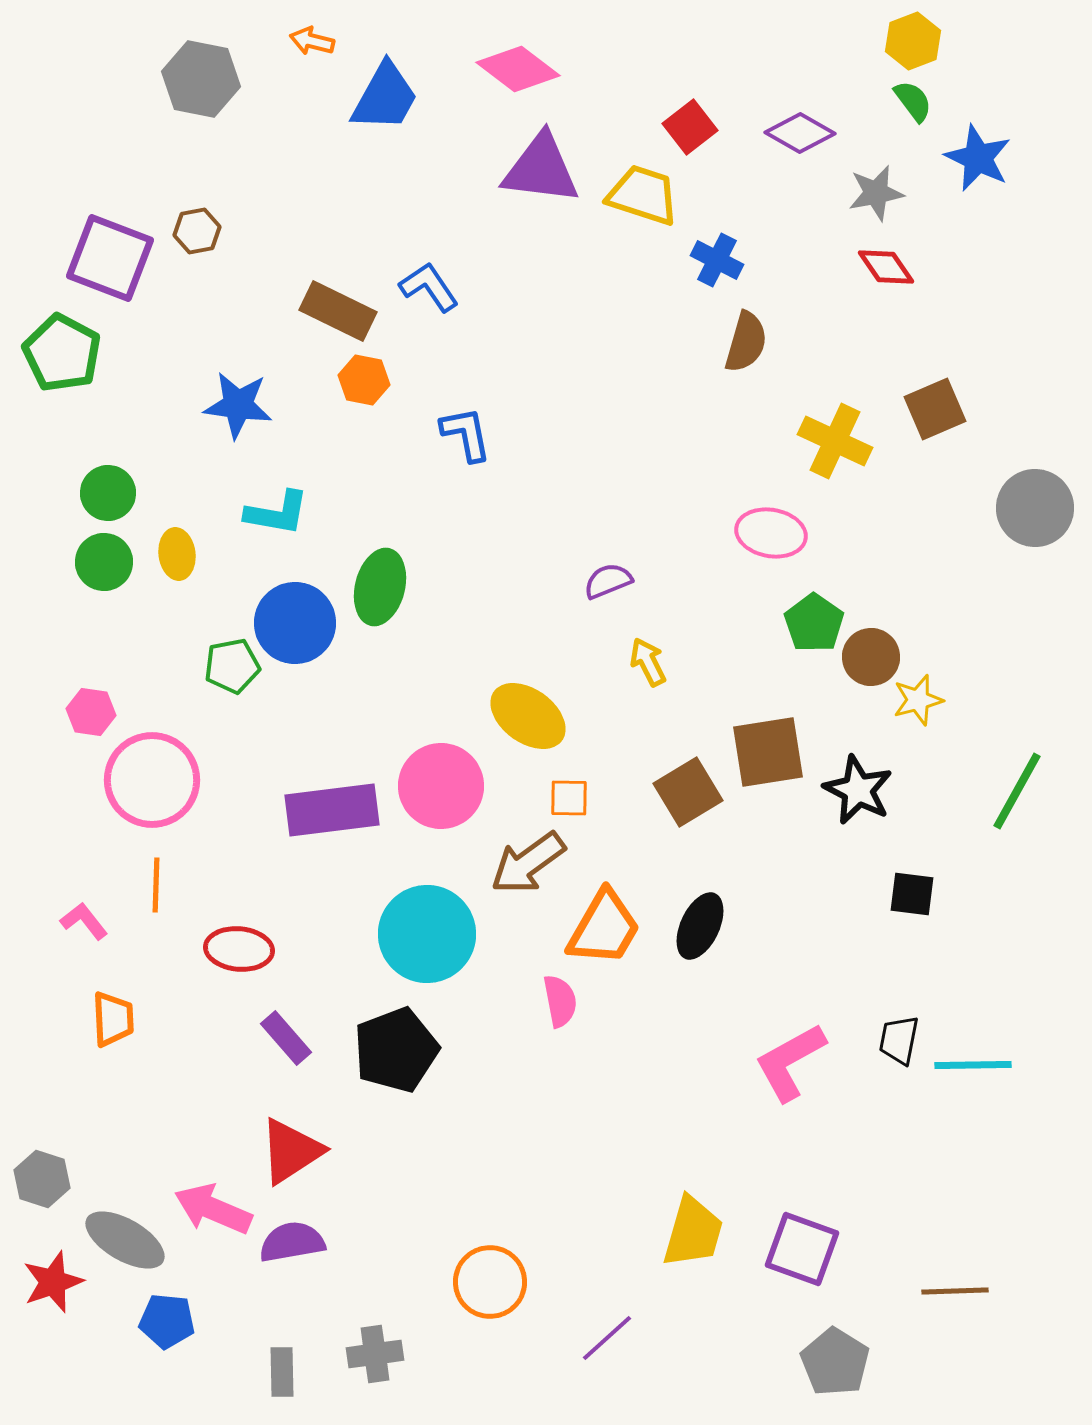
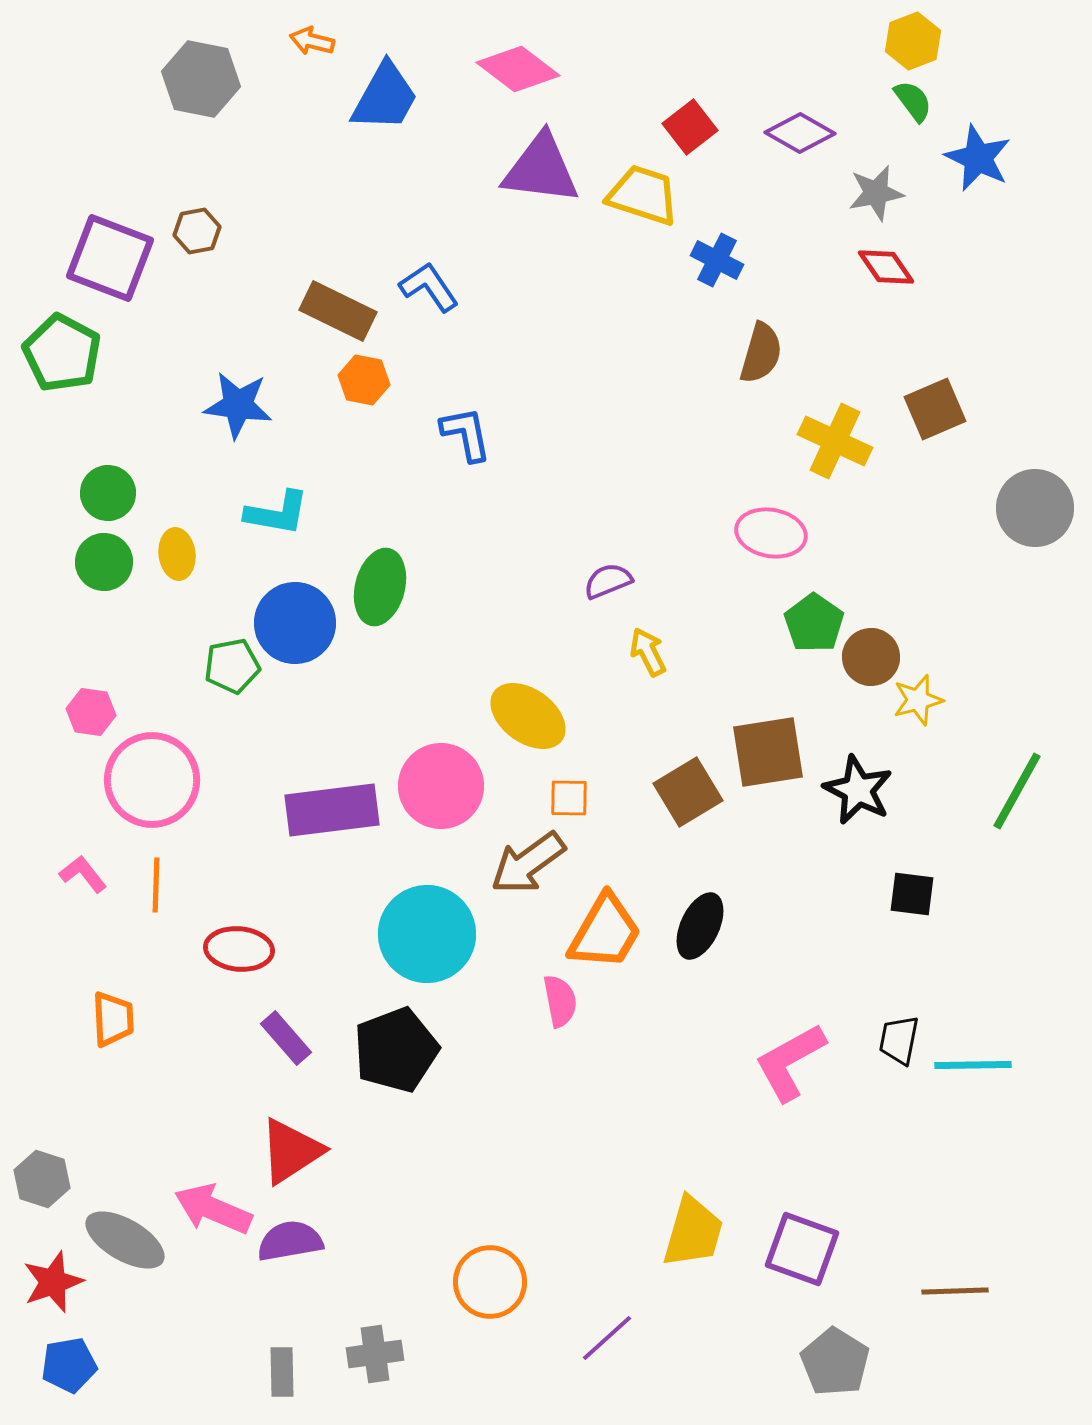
brown semicircle at (746, 342): moved 15 px right, 11 px down
yellow arrow at (648, 662): moved 10 px up
pink L-shape at (84, 921): moved 1 px left, 47 px up
orange trapezoid at (604, 928): moved 1 px right, 4 px down
purple semicircle at (292, 1242): moved 2 px left, 1 px up
blue pentagon at (167, 1321): moved 98 px left, 44 px down; rotated 16 degrees counterclockwise
